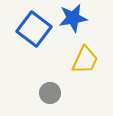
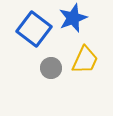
blue star: rotated 12 degrees counterclockwise
gray circle: moved 1 px right, 25 px up
